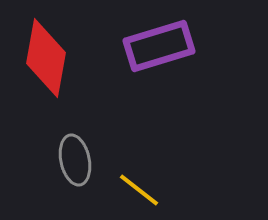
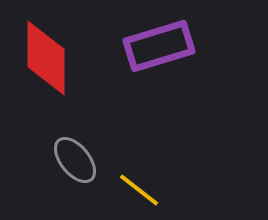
red diamond: rotated 10 degrees counterclockwise
gray ellipse: rotated 27 degrees counterclockwise
